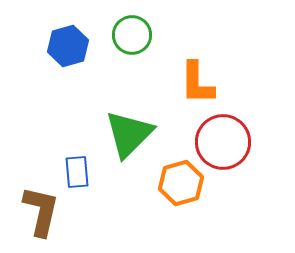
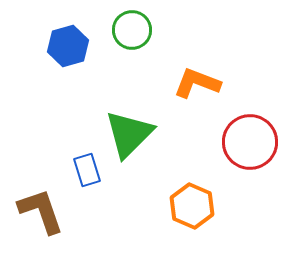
green circle: moved 5 px up
orange L-shape: rotated 111 degrees clockwise
red circle: moved 27 px right
blue rectangle: moved 10 px right, 2 px up; rotated 12 degrees counterclockwise
orange hexagon: moved 11 px right, 23 px down; rotated 21 degrees counterclockwise
brown L-shape: rotated 32 degrees counterclockwise
